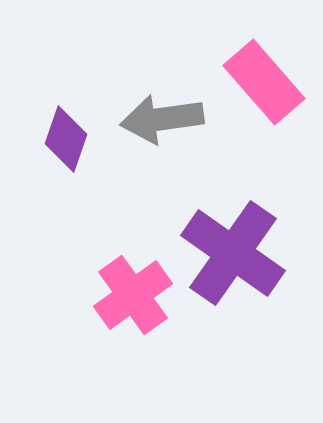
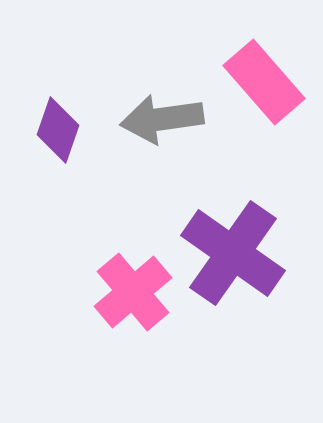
purple diamond: moved 8 px left, 9 px up
pink cross: moved 3 px up; rotated 4 degrees counterclockwise
